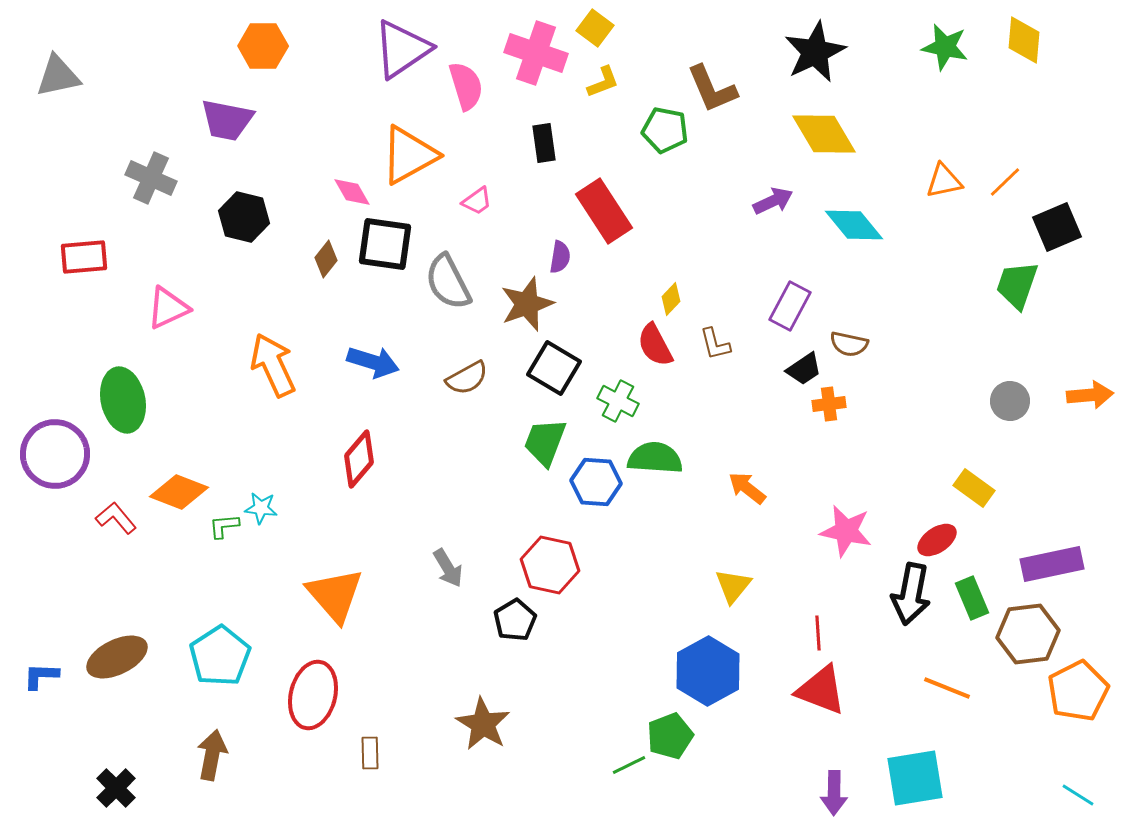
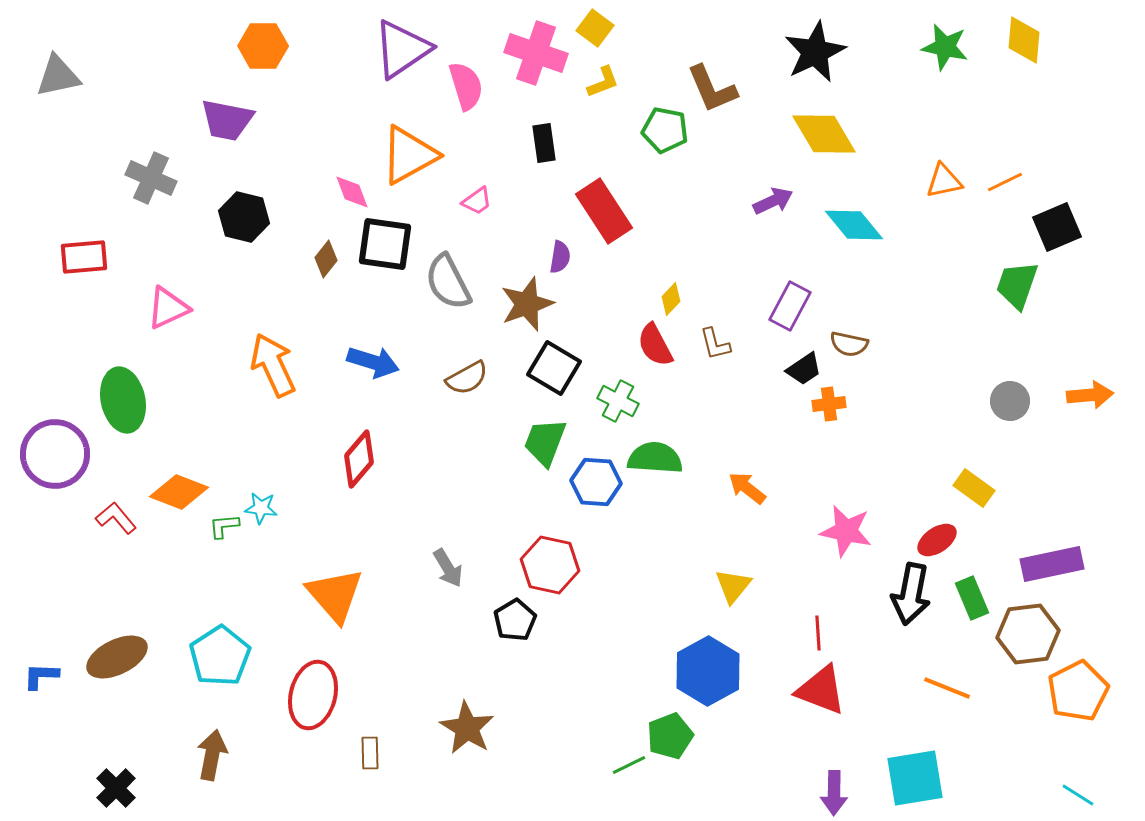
orange line at (1005, 182): rotated 18 degrees clockwise
pink diamond at (352, 192): rotated 9 degrees clockwise
brown star at (483, 724): moved 16 px left, 4 px down
